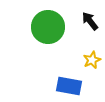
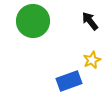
green circle: moved 15 px left, 6 px up
blue rectangle: moved 5 px up; rotated 30 degrees counterclockwise
